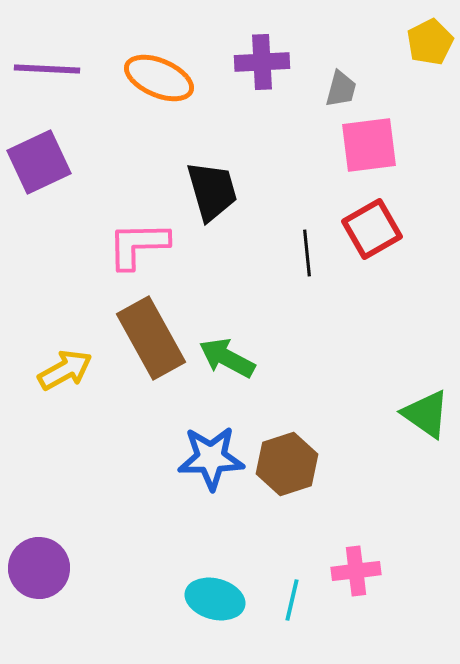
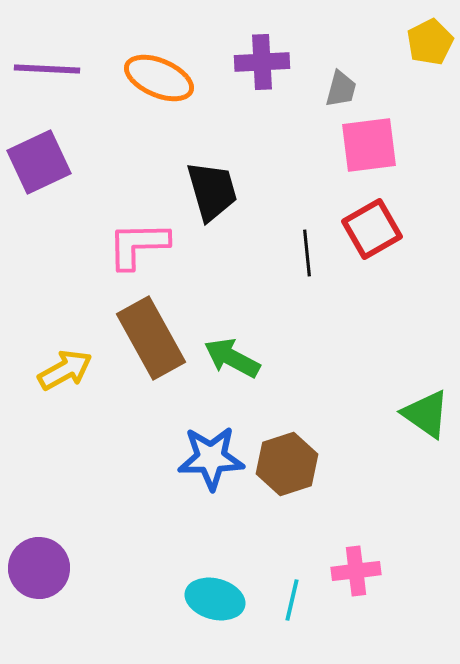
green arrow: moved 5 px right
